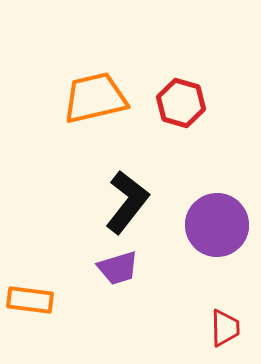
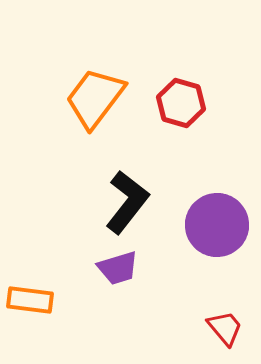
orange trapezoid: rotated 40 degrees counterclockwise
red trapezoid: rotated 39 degrees counterclockwise
